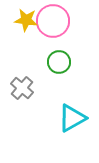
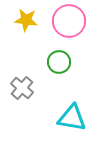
pink circle: moved 16 px right
cyan triangle: rotated 40 degrees clockwise
